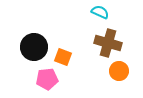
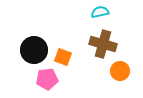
cyan semicircle: rotated 36 degrees counterclockwise
brown cross: moved 5 px left, 1 px down
black circle: moved 3 px down
orange circle: moved 1 px right
